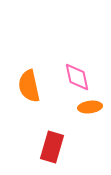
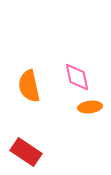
red rectangle: moved 26 px left, 5 px down; rotated 72 degrees counterclockwise
